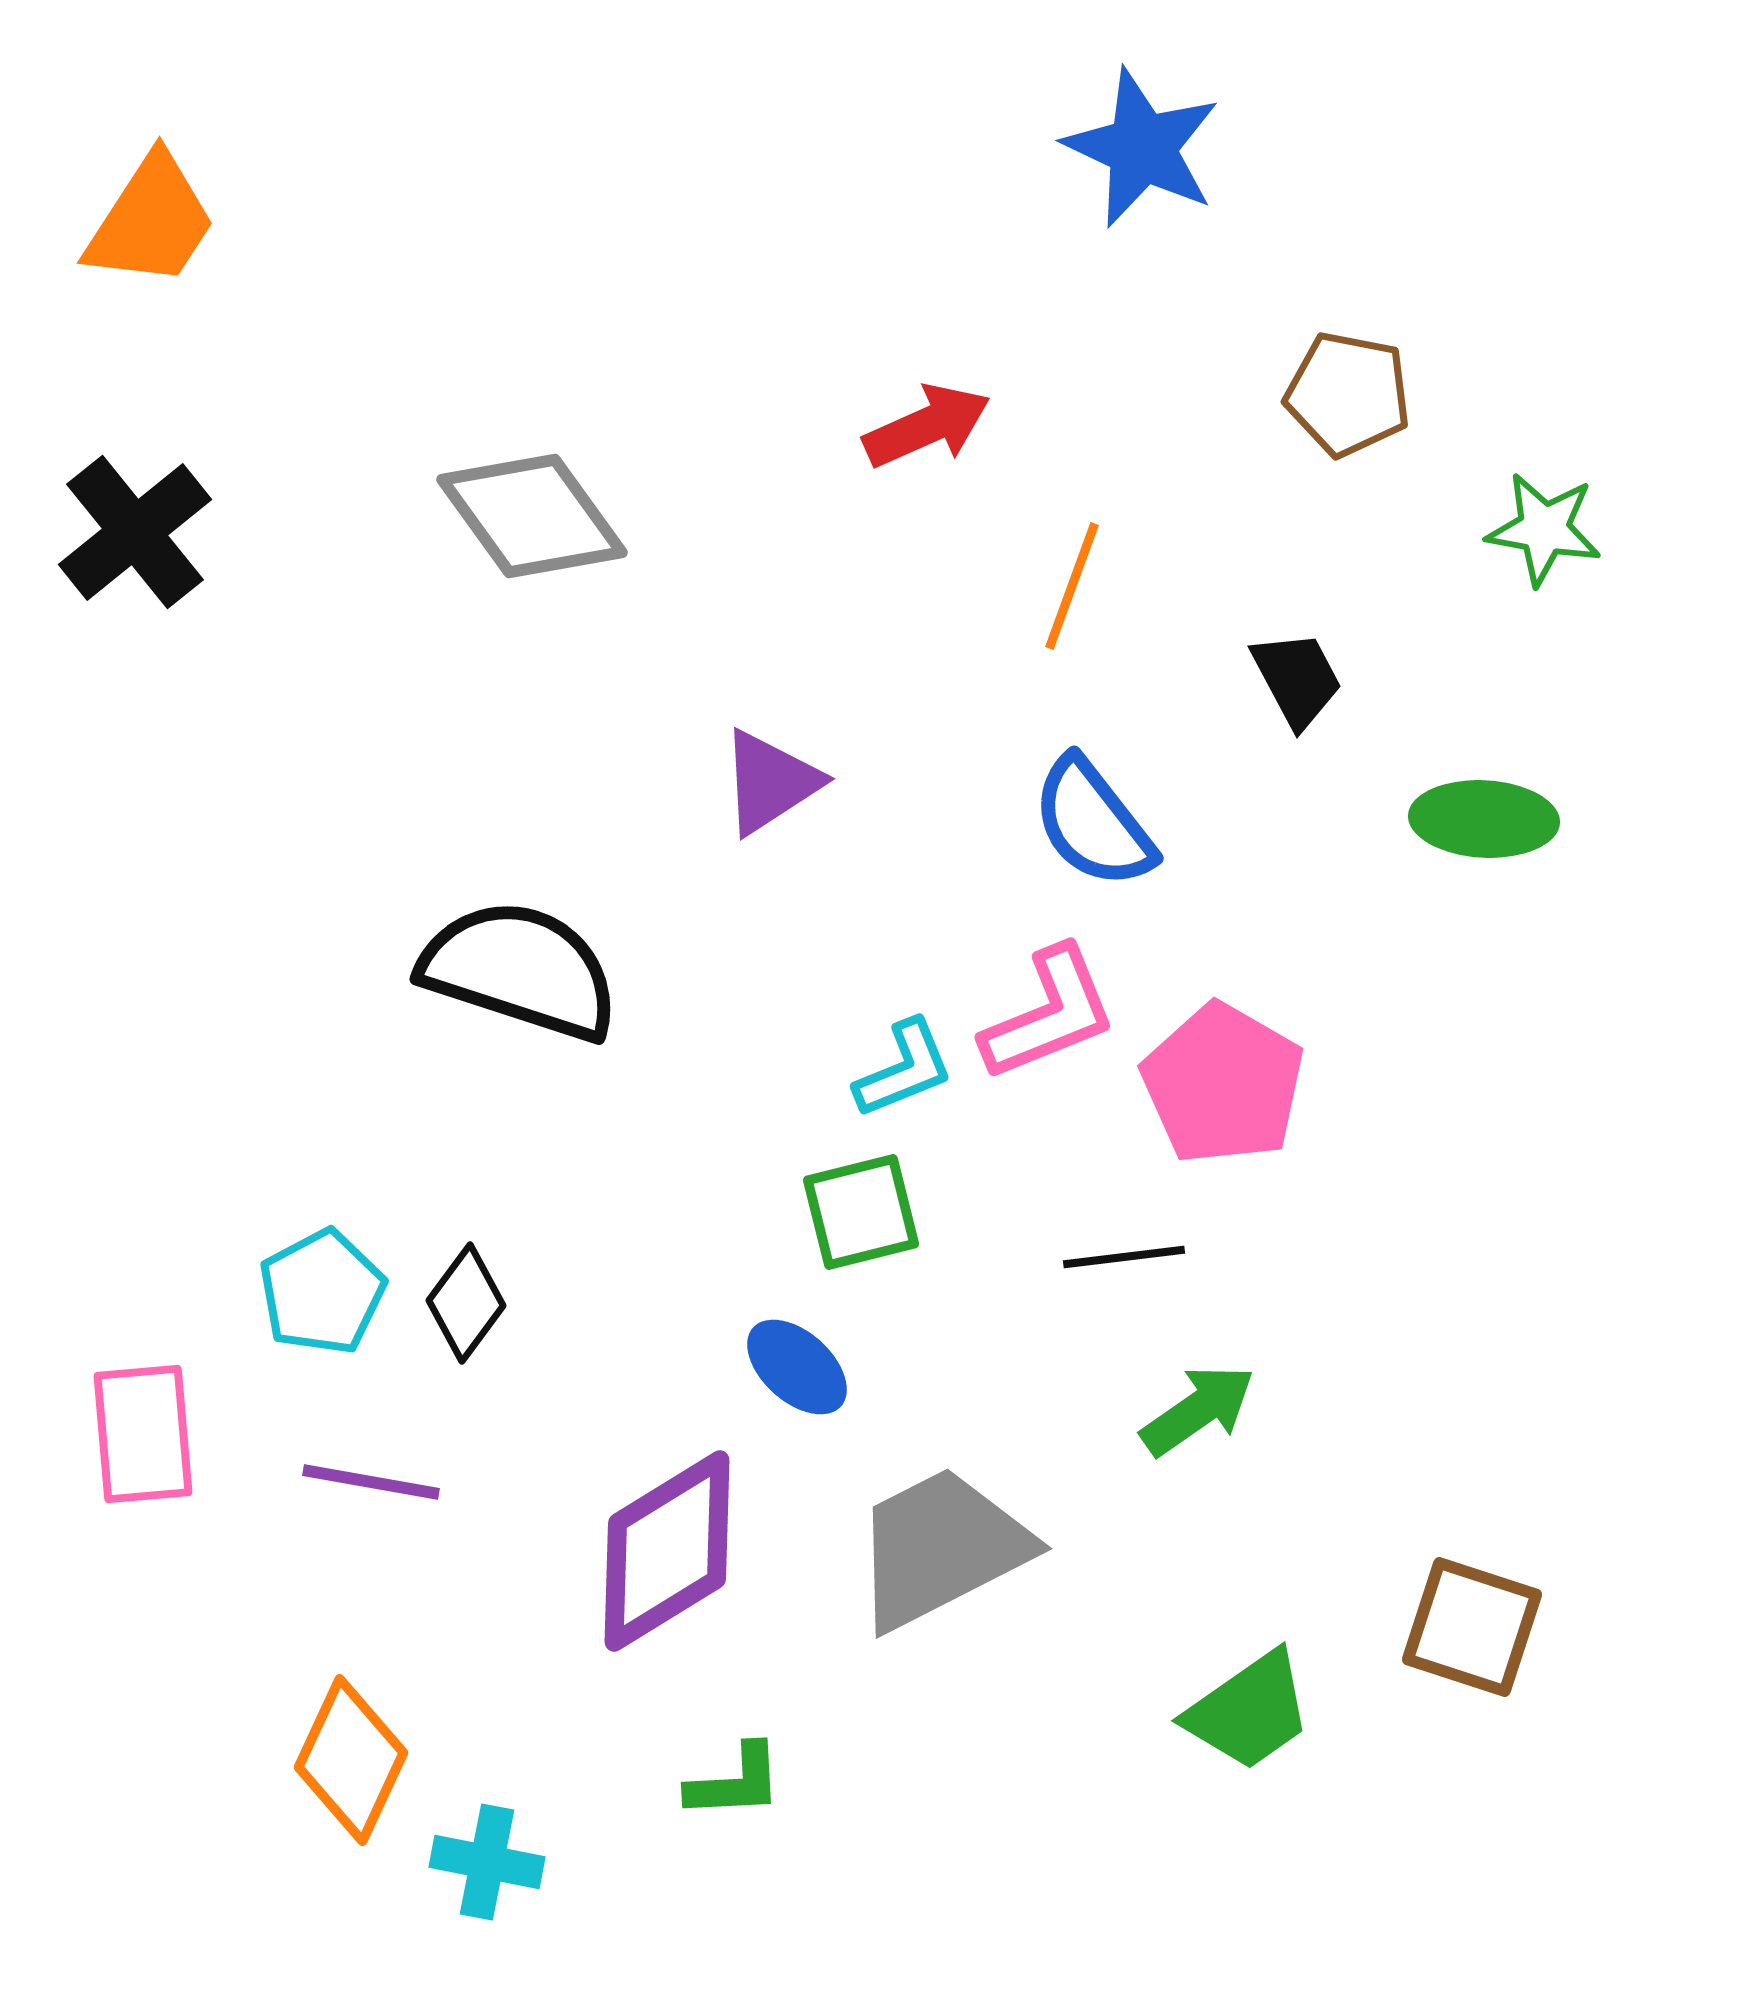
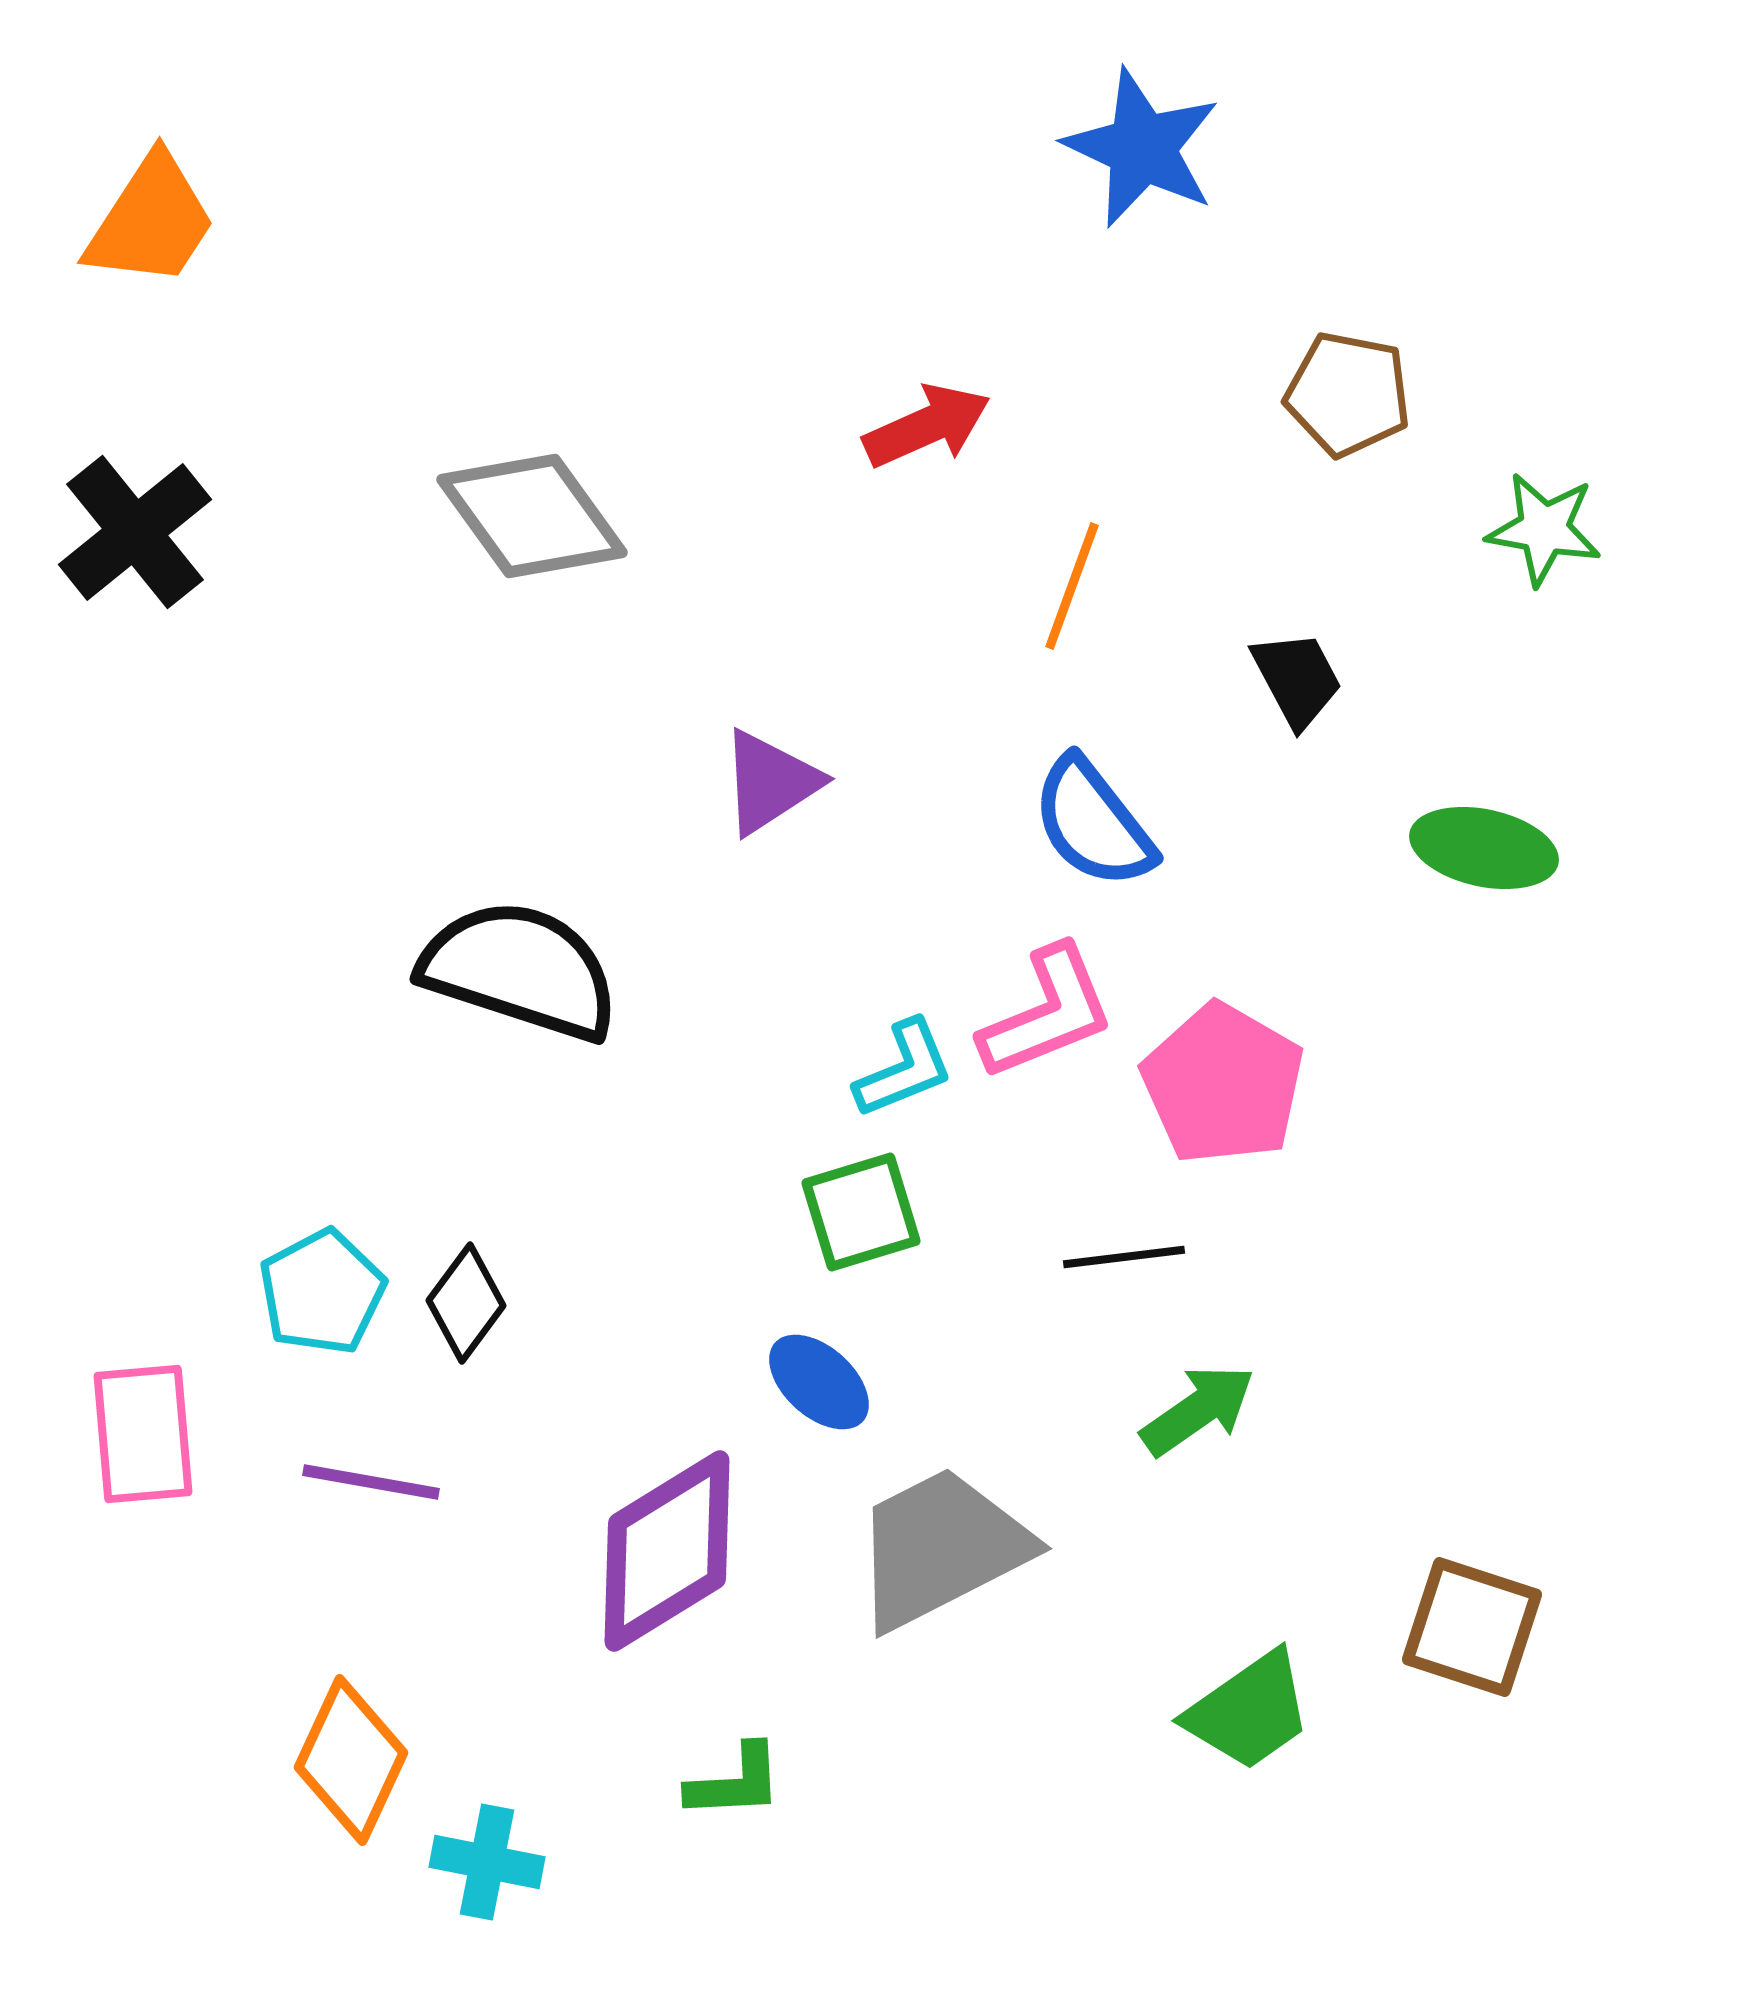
green ellipse: moved 29 px down; rotated 9 degrees clockwise
pink L-shape: moved 2 px left, 1 px up
green square: rotated 3 degrees counterclockwise
blue ellipse: moved 22 px right, 15 px down
